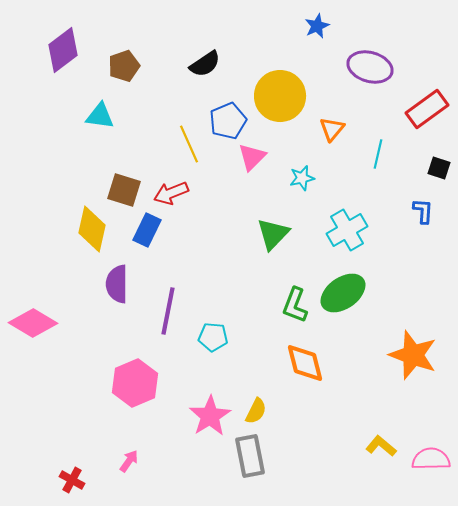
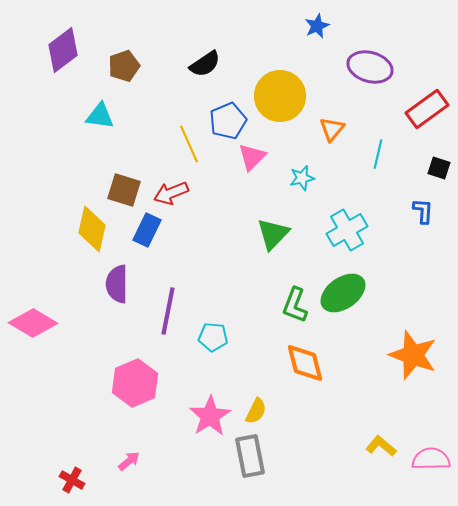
pink arrow: rotated 15 degrees clockwise
